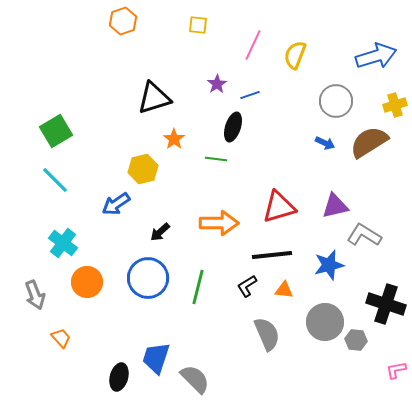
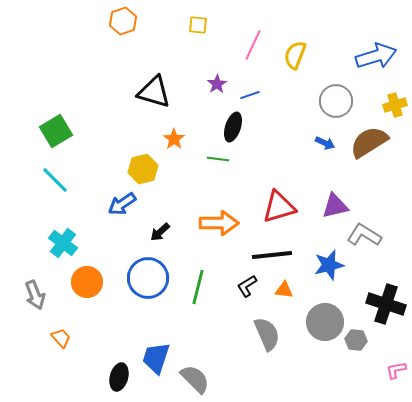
black triangle at (154, 98): moved 6 px up; rotated 33 degrees clockwise
green line at (216, 159): moved 2 px right
blue arrow at (116, 204): moved 6 px right
